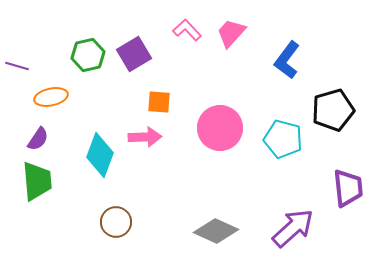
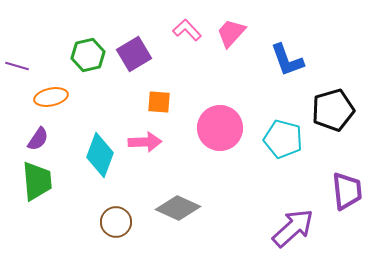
blue L-shape: rotated 57 degrees counterclockwise
pink arrow: moved 5 px down
purple trapezoid: moved 1 px left, 3 px down
gray diamond: moved 38 px left, 23 px up
